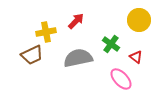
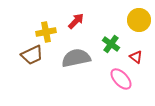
gray semicircle: moved 2 px left
